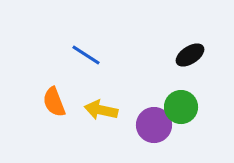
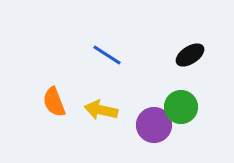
blue line: moved 21 px right
